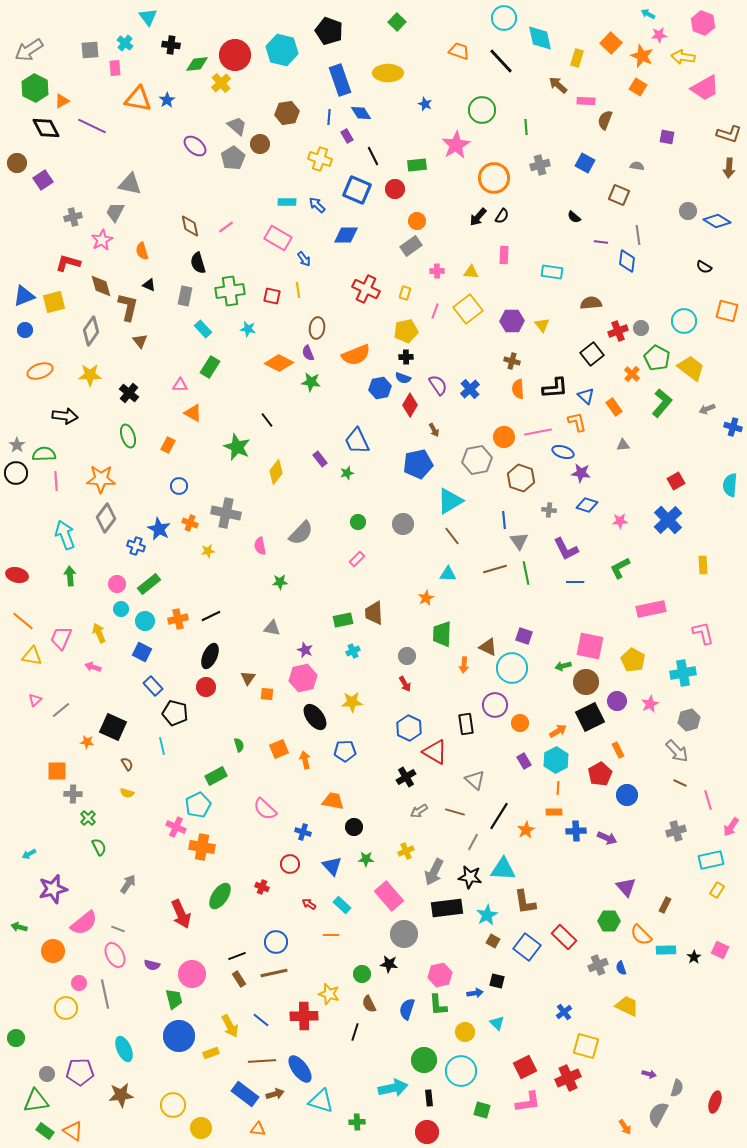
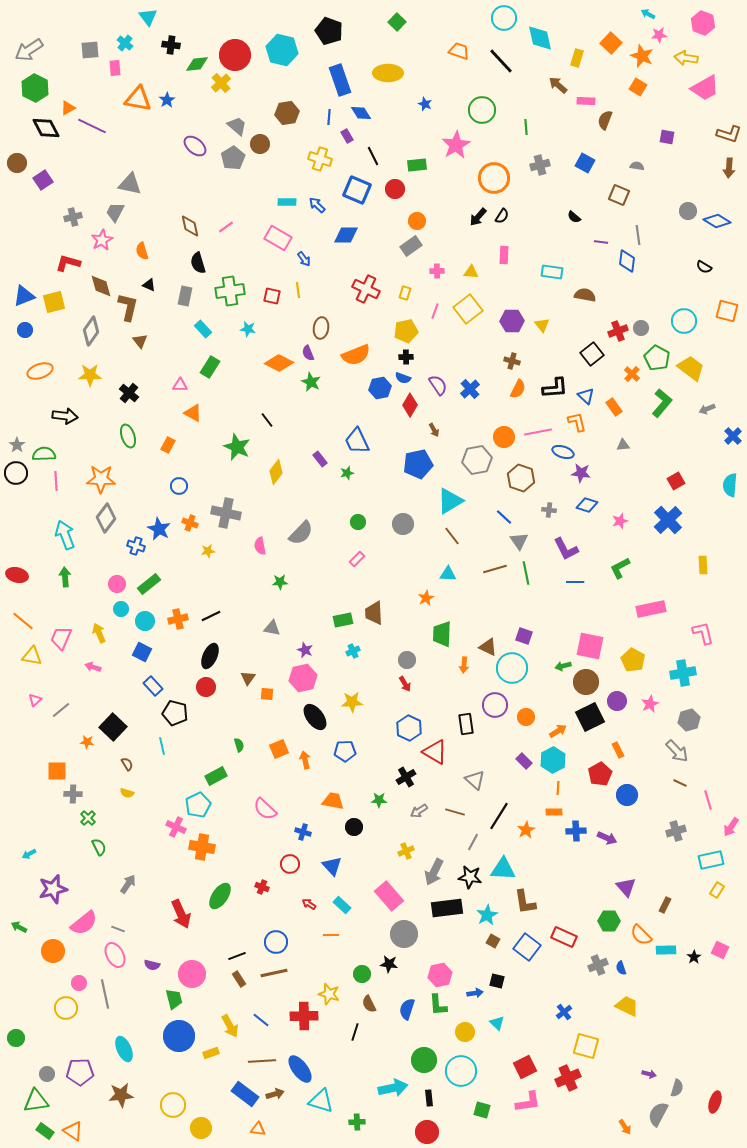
yellow arrow at (683, 57): moved 3 px right, 1 px down
orange triangle at (62, 101): moved 6 px right, 7 px down
brown semicircle at (591, 303): moved 6 px left, 8 px up; rotated 15 degrees clockwise
brown ellipse at (317, 328): moved 4 px right
green star at (311, 382): rotated 18 degrees clockwise
orange semicircle at (518, 389): rotated 150 degrees counterclockwise
blue cross at (733, 427): moved 9 px down; rotated 30 degrees clockwise
blue line at (504, 520): moved 3 px up; rotated 42 degrees counterclockwise
pink star at (620, 521): rotated 14 degrees counterclockwise
green arrow at (70, 576): moved 5 px left, 1 px down
gray circle at (407, 656): moved 4 px down
orange circle at (520, 723): moved 6 px right, 6 px up
black square at (113, 727): rotated 20 degrees clockwise
cyan hexagon at (556, 760): moved 3 px left
purple rectangle at (524, 761): rotated 14 degrees counterclockwise
green star at (366, 859): moved 13 px right, 59 px up
green arrow at (19, 927): rotated 14 degrees clockwise
red rectangle at (564, 937): rotated 20 degrees counterclockwise
